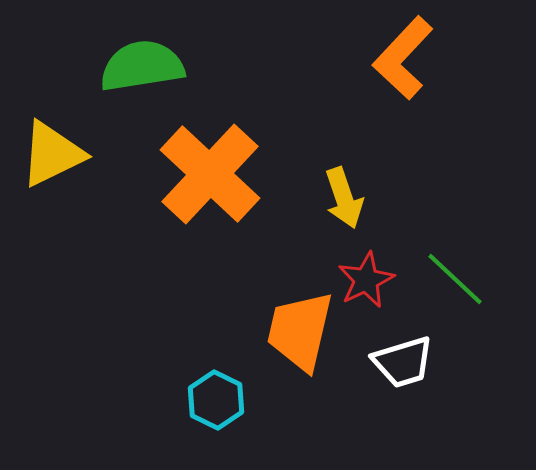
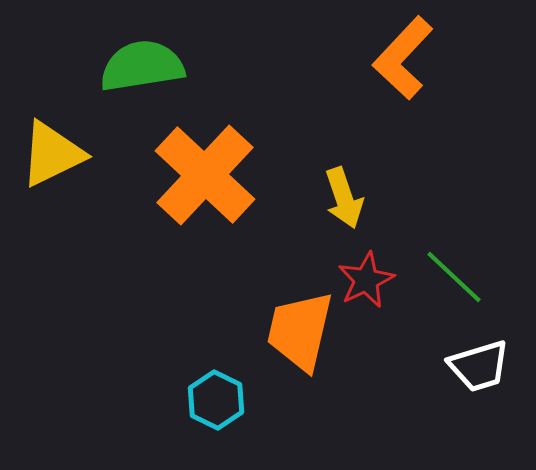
orange cross: moved 5 px left, 1 px down
green line: moved 1 px left, 2 px up
white trapezoid: moved 76 px right, 4 px down
